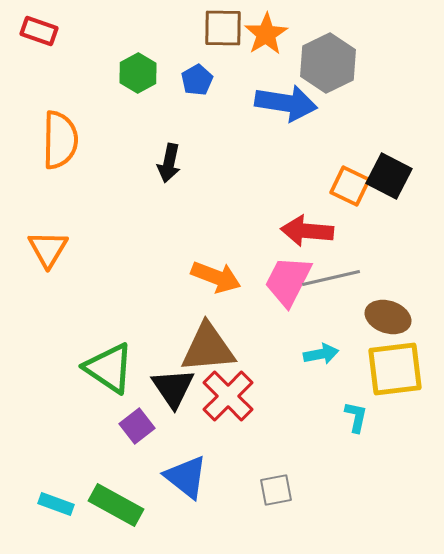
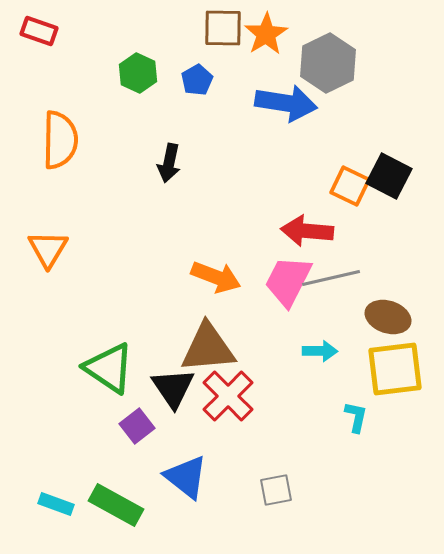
green hexagon: rotated 6 degrees counterclockwise
cyan arrow: moved 1 px left, 3 px up; rotated 12 degrees clockwise
